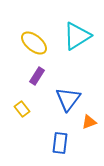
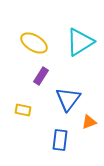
cyan triangle: moved 3 px right, 6 px down
yellow ellipse: rotated 8 degrees counterclockwise
purple rectangle: moved 4 px right
yellow rectangle: moved 1 px right, 1 px down; rotated 42 degrees counterclockwise
blue rectangle: moved 3 px up
